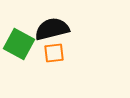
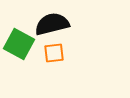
black semicircle: moved 5 px up
